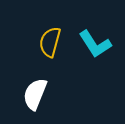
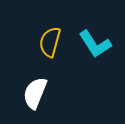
white semicircle: moved 1 px up
